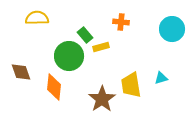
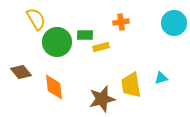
yellow semicircle: moved 1 px left, 1 px down; rotated 60 degrees clockwise
orange cross: rotated 14 degrees counterclockwise
cyan circle: moved 2 px right, 6 px up
green rectangle: rotated 49 degrees counterclockwise
green circle: moved 12 px left, 14 px up
brown diamond: rotated 20 degrees counterclockwise
orange diamond: rotated 12 degrees counterclockwise
brown star: rotated 20 degrees clockwise
